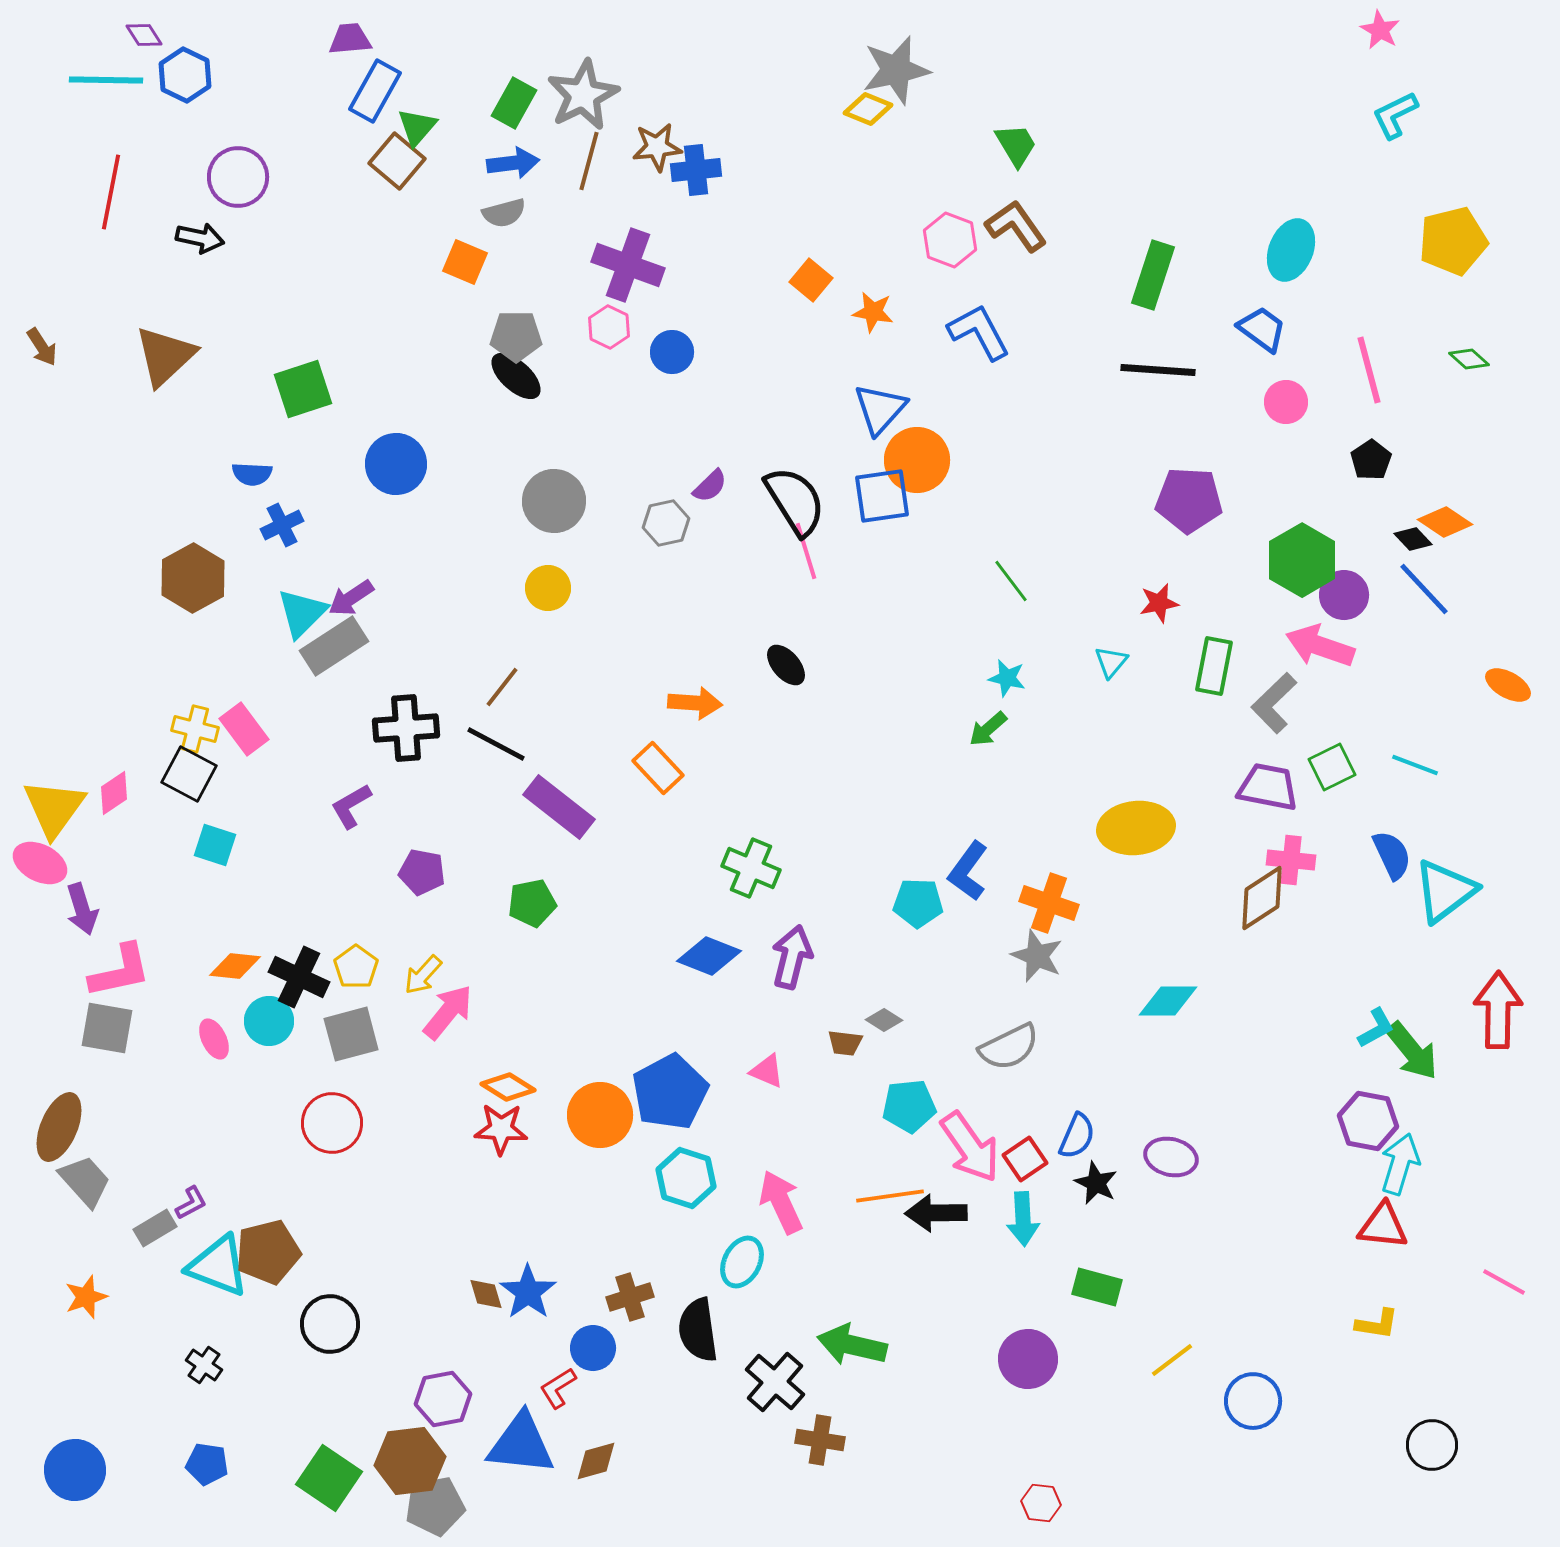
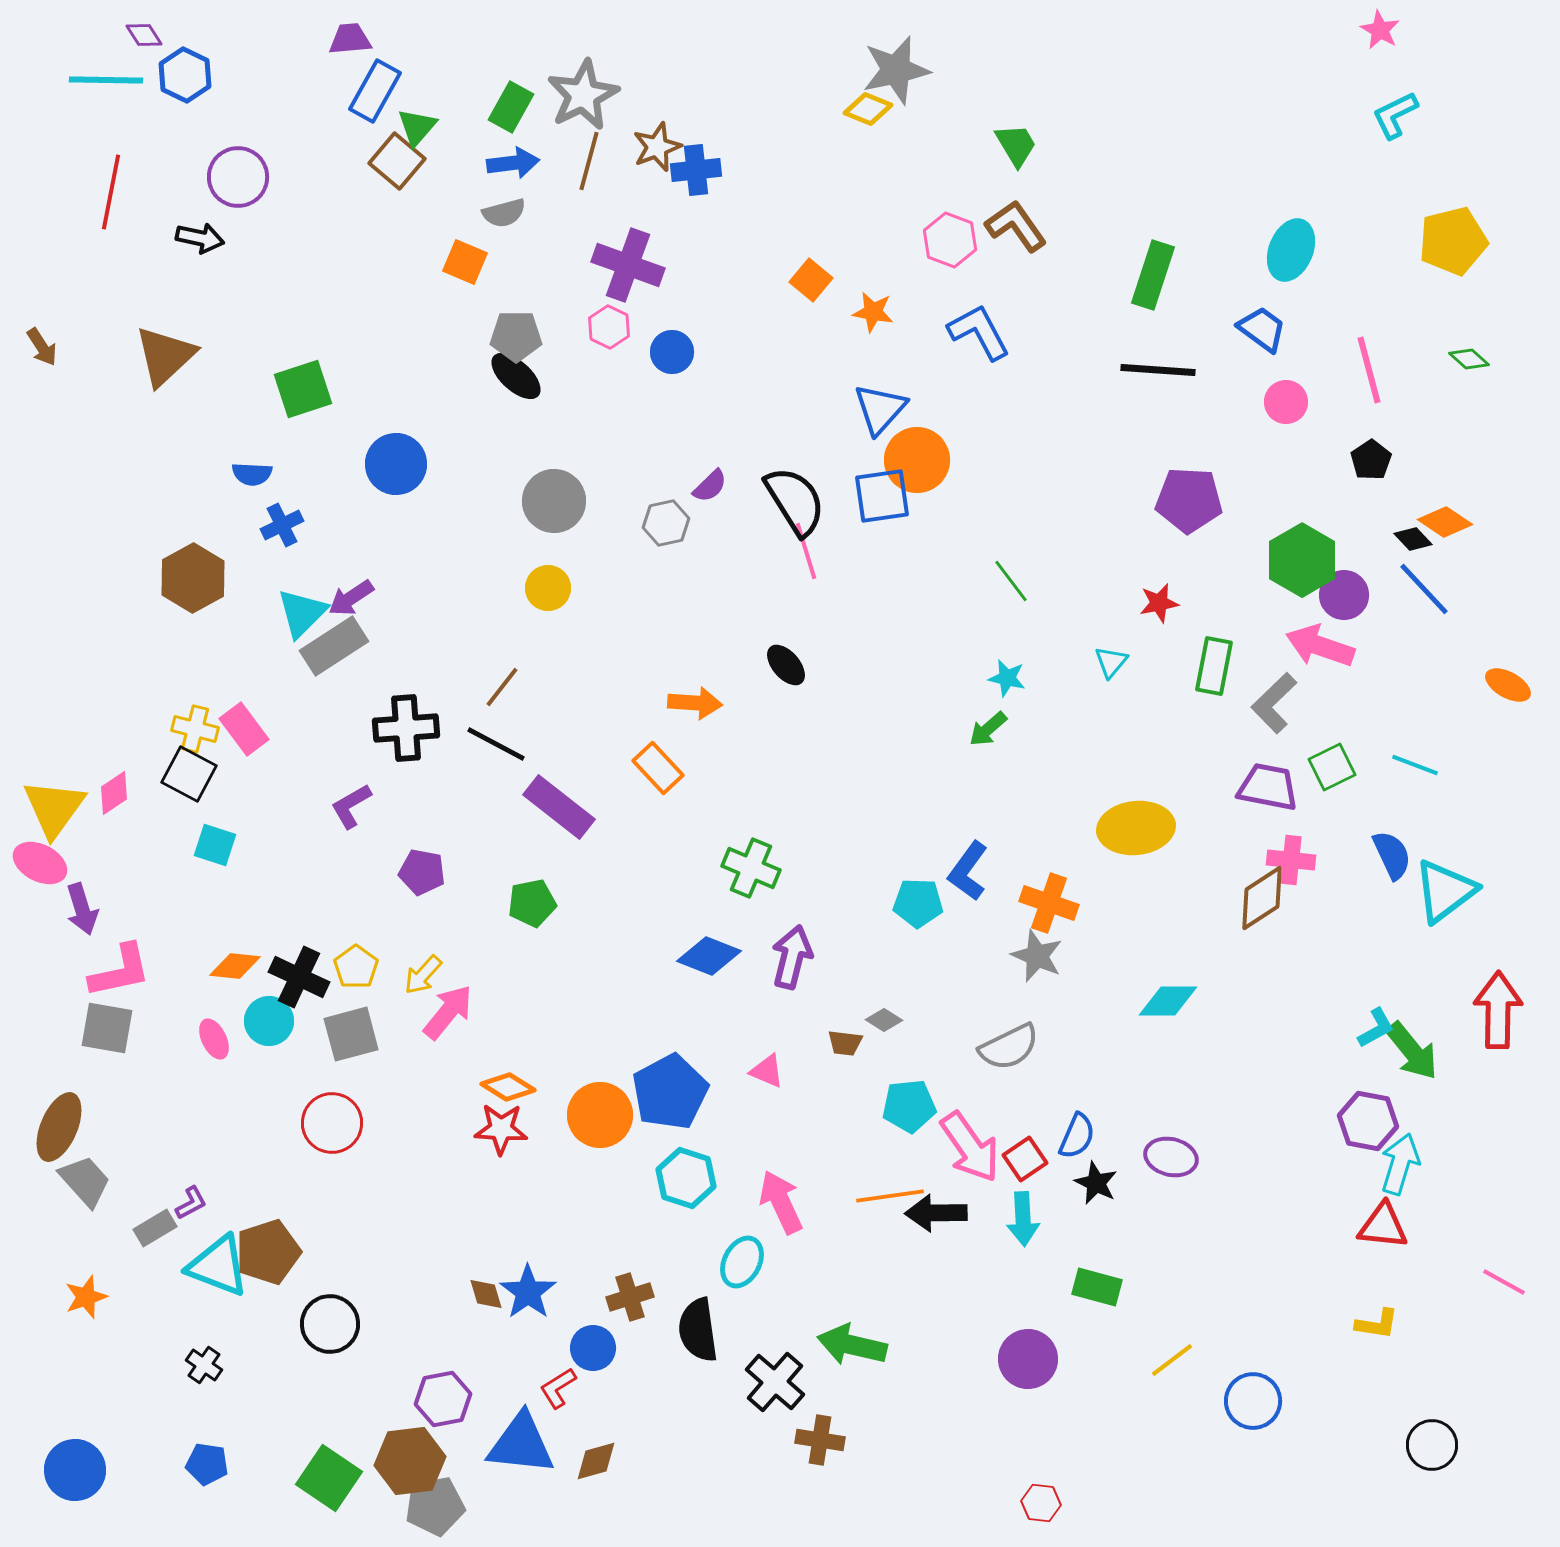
green rectangle at (514, 103): moved 3 px left, 4 px down
brown star at (657, 147): rotated 15 degrees counterclockwise
brown pentagon at (268, 1252): rotated 4 degrees counterclockwise
